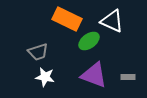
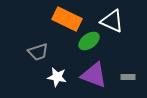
white star: moved 12 px right
